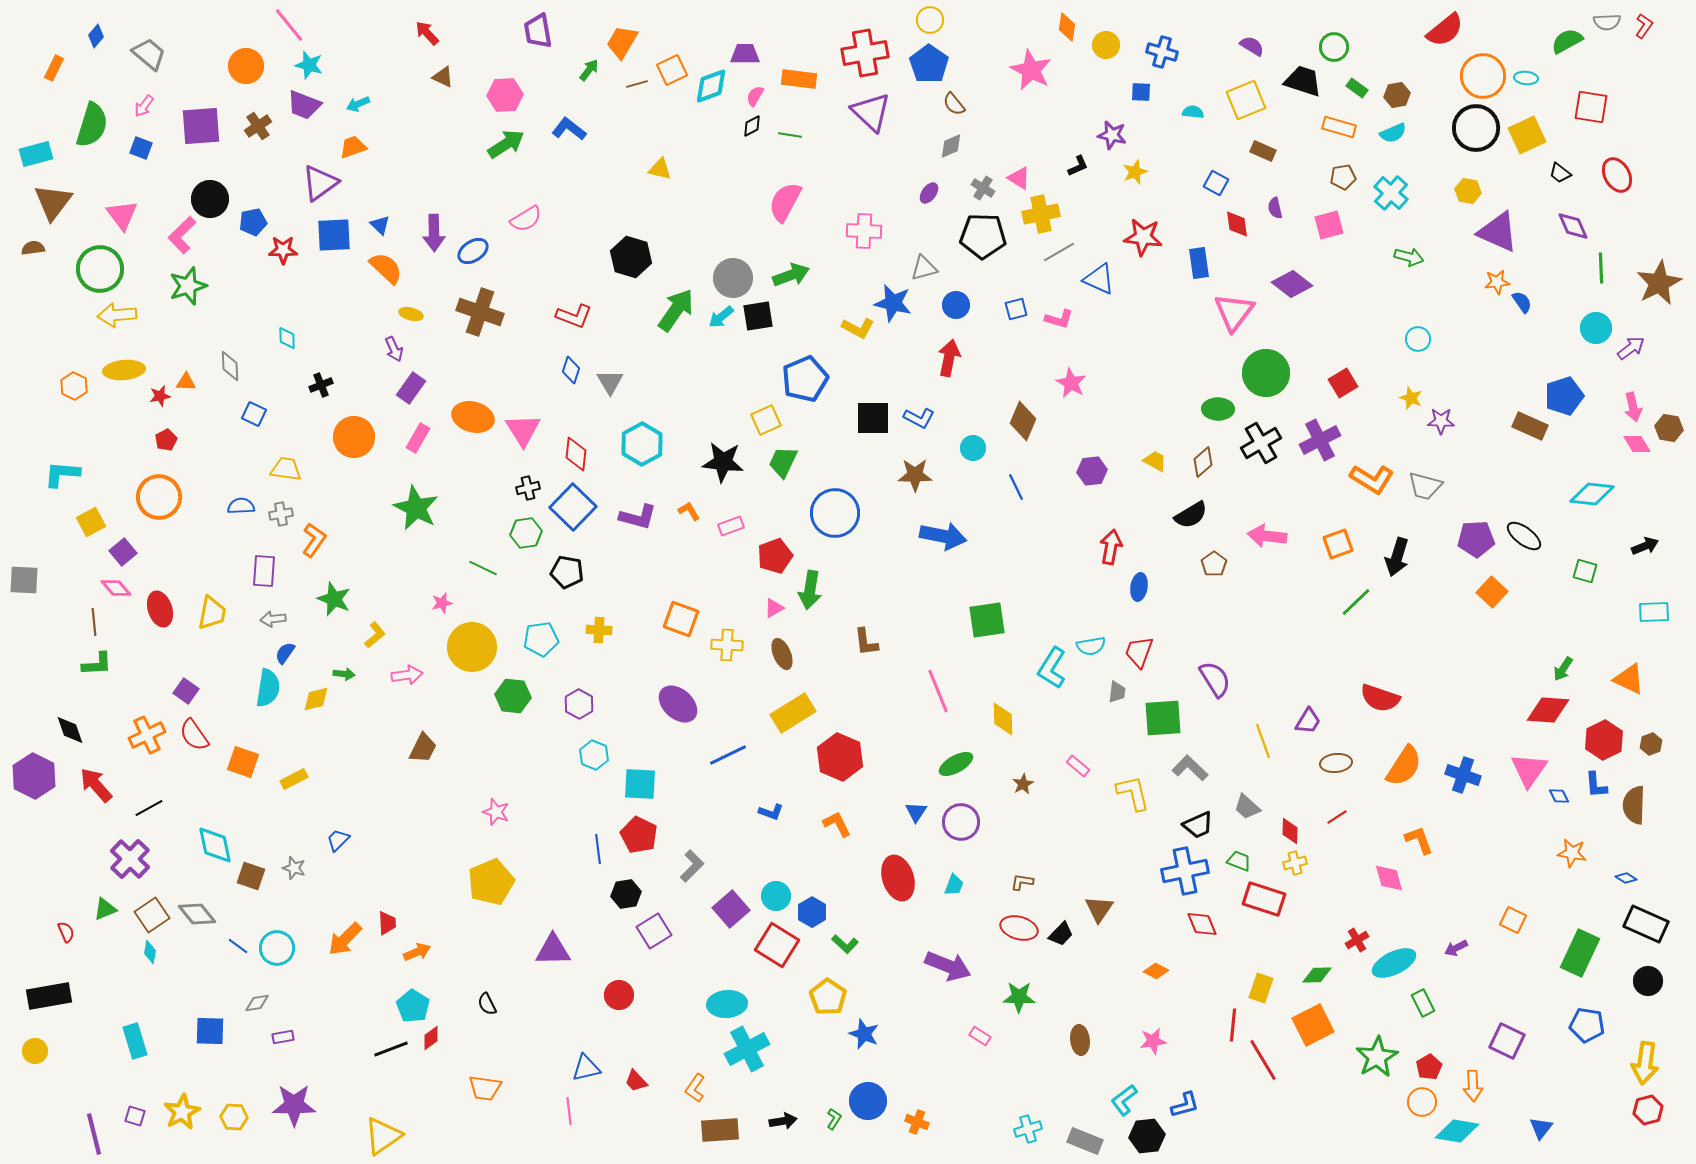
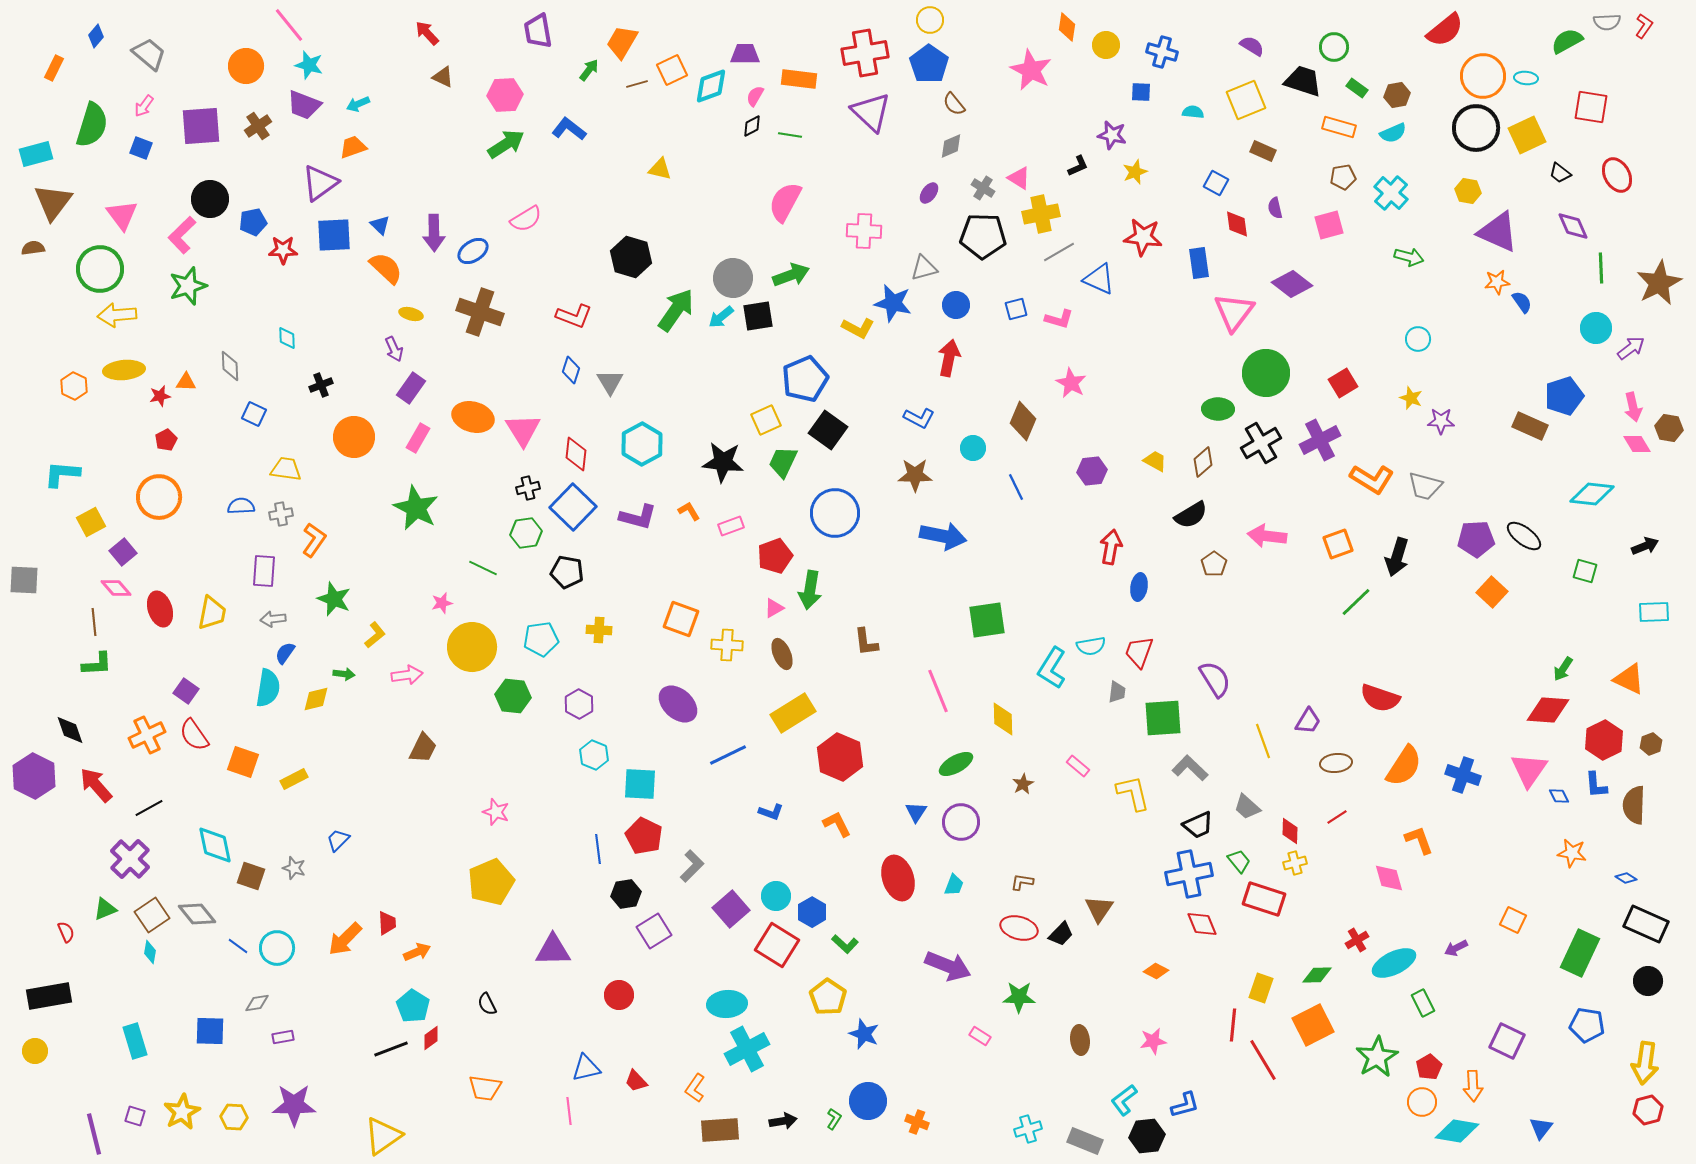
black square at (873, 418): moved 45 px left, 12 px down; rotated 36 degrees clockwise
red pentagon at (639, 835): moved 5 px right, 1 px down
green trapezoid at (1239, 861): rotated 30 degrees clockwise
blue cross at (1185, 871): moved 4 px right, 3 px down
